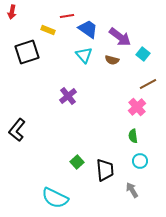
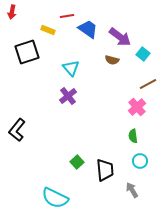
cyan triangle: moved 13 px left, 13 px down
